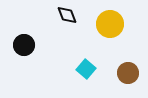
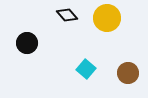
black diamond: rotated 20 degrees counterclockwise
yellow circle: moved 3 px left, 6 px up
black circle: moved 3 px right, 2 px up
